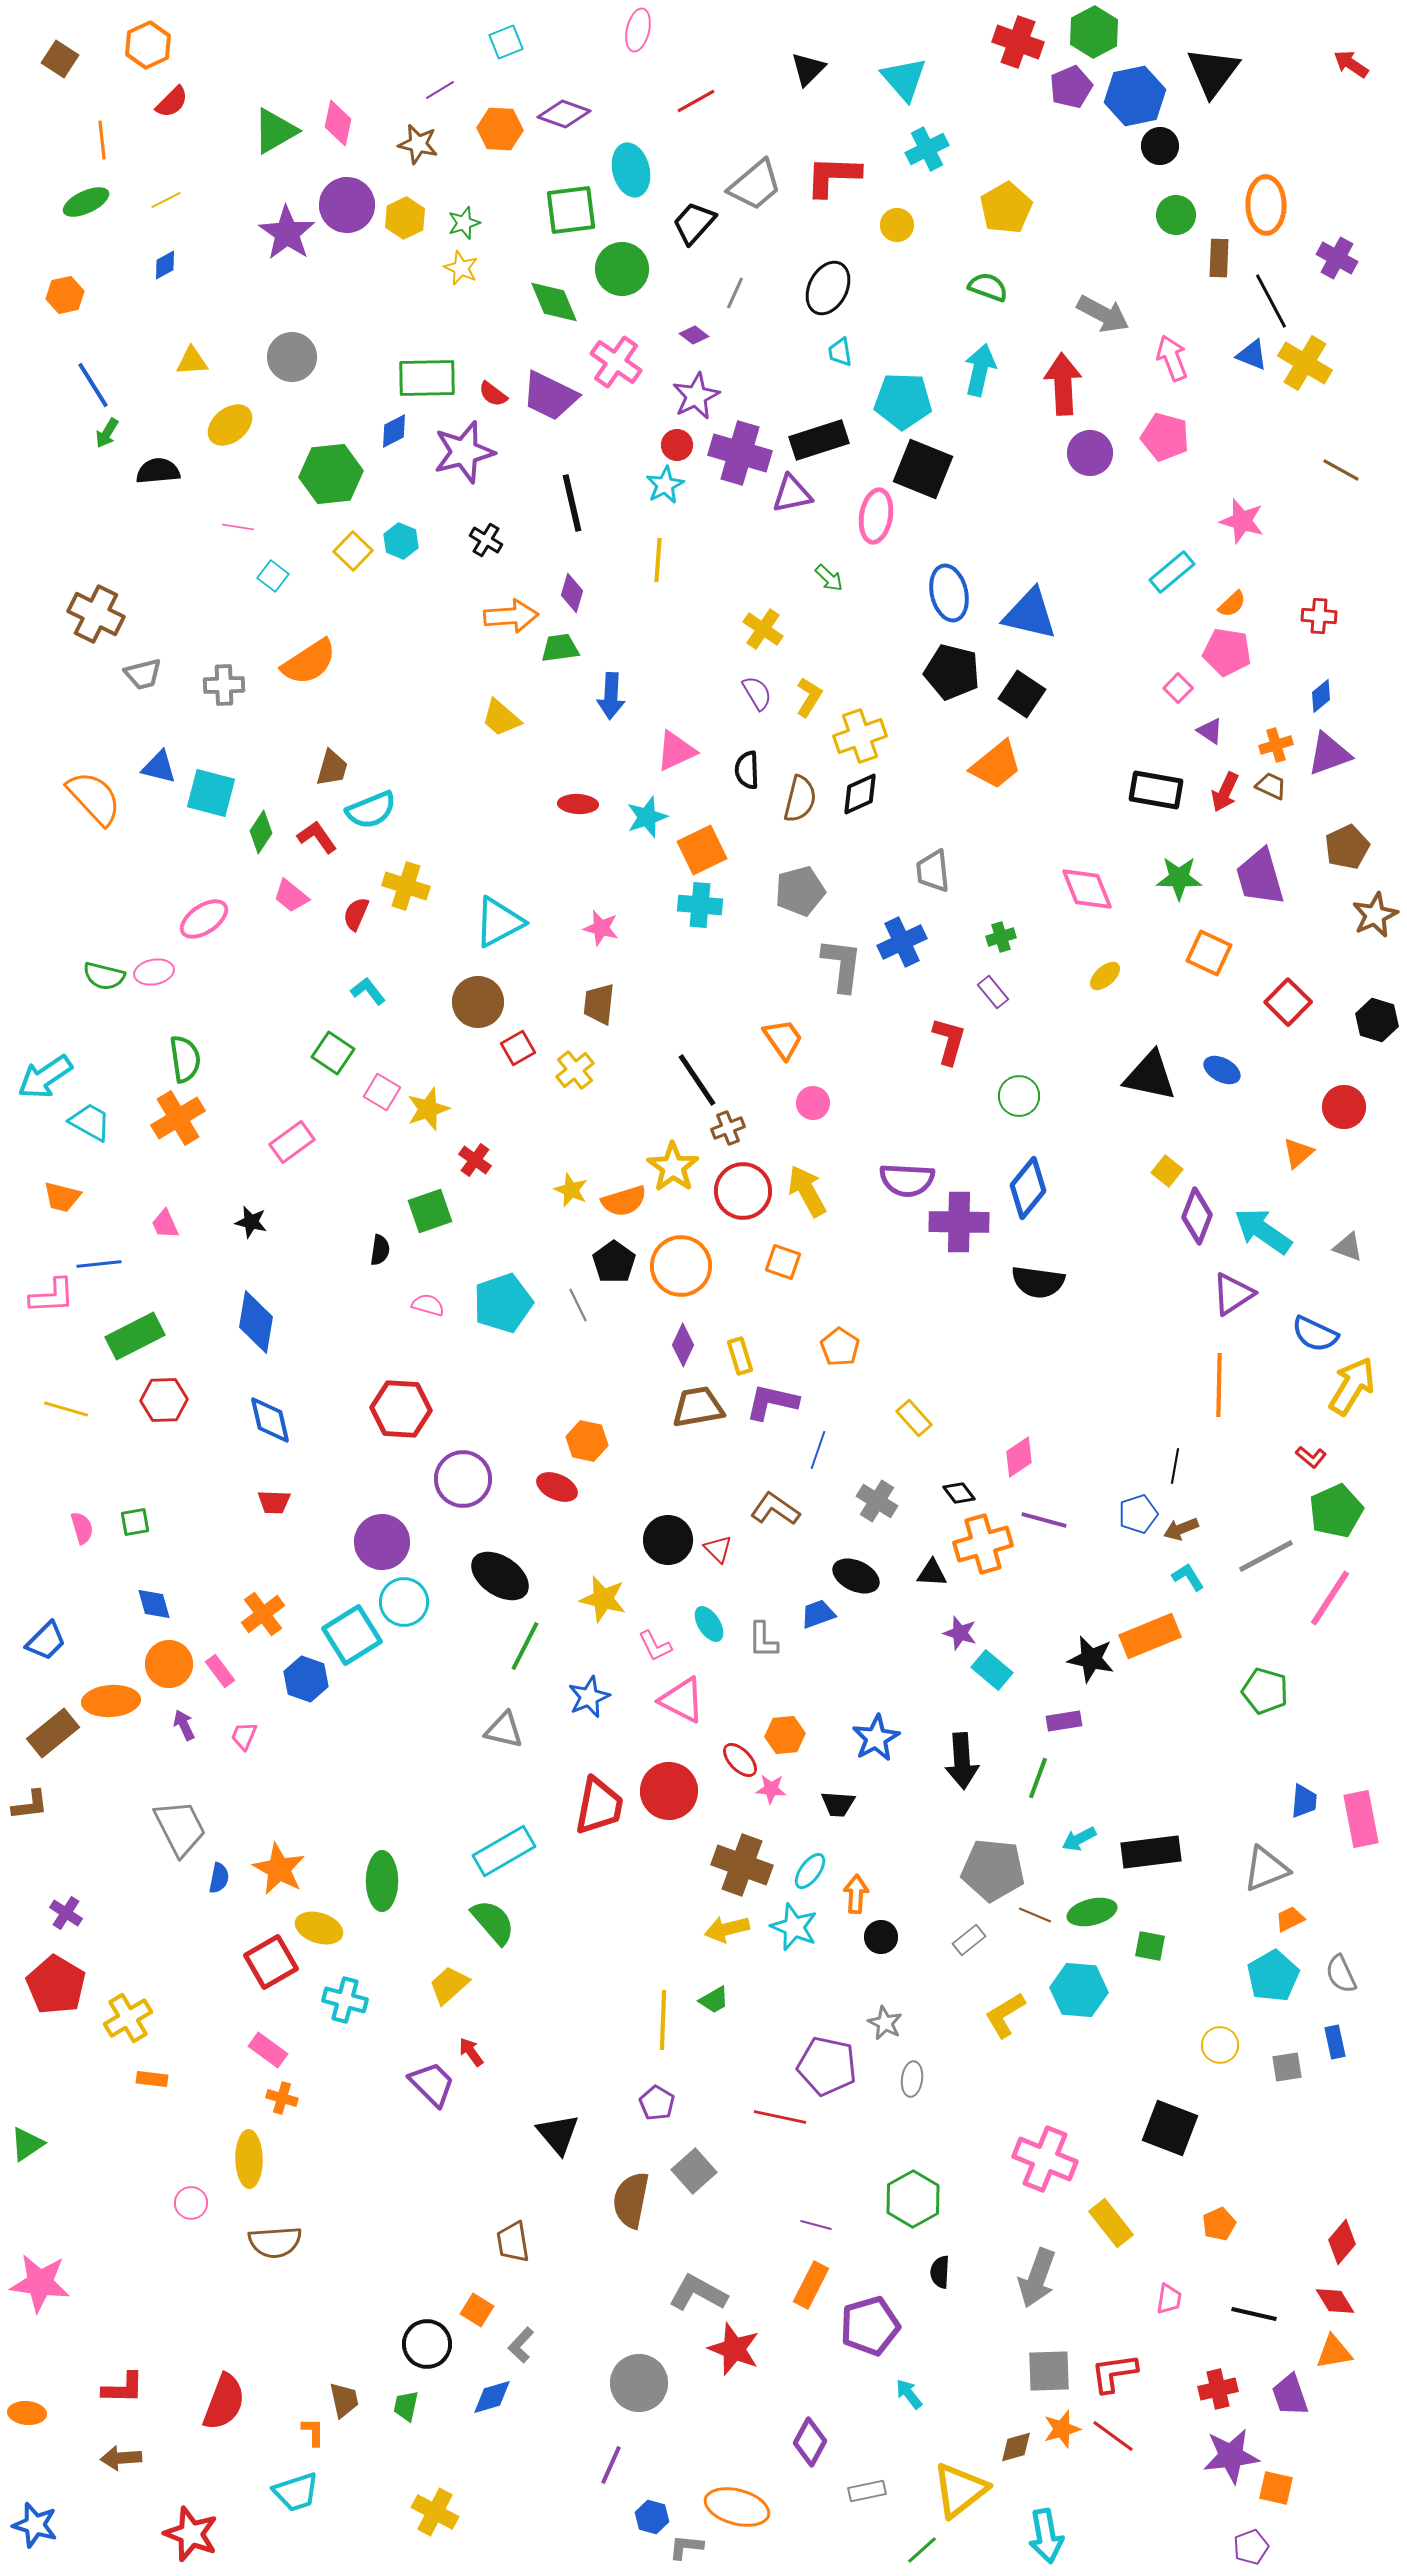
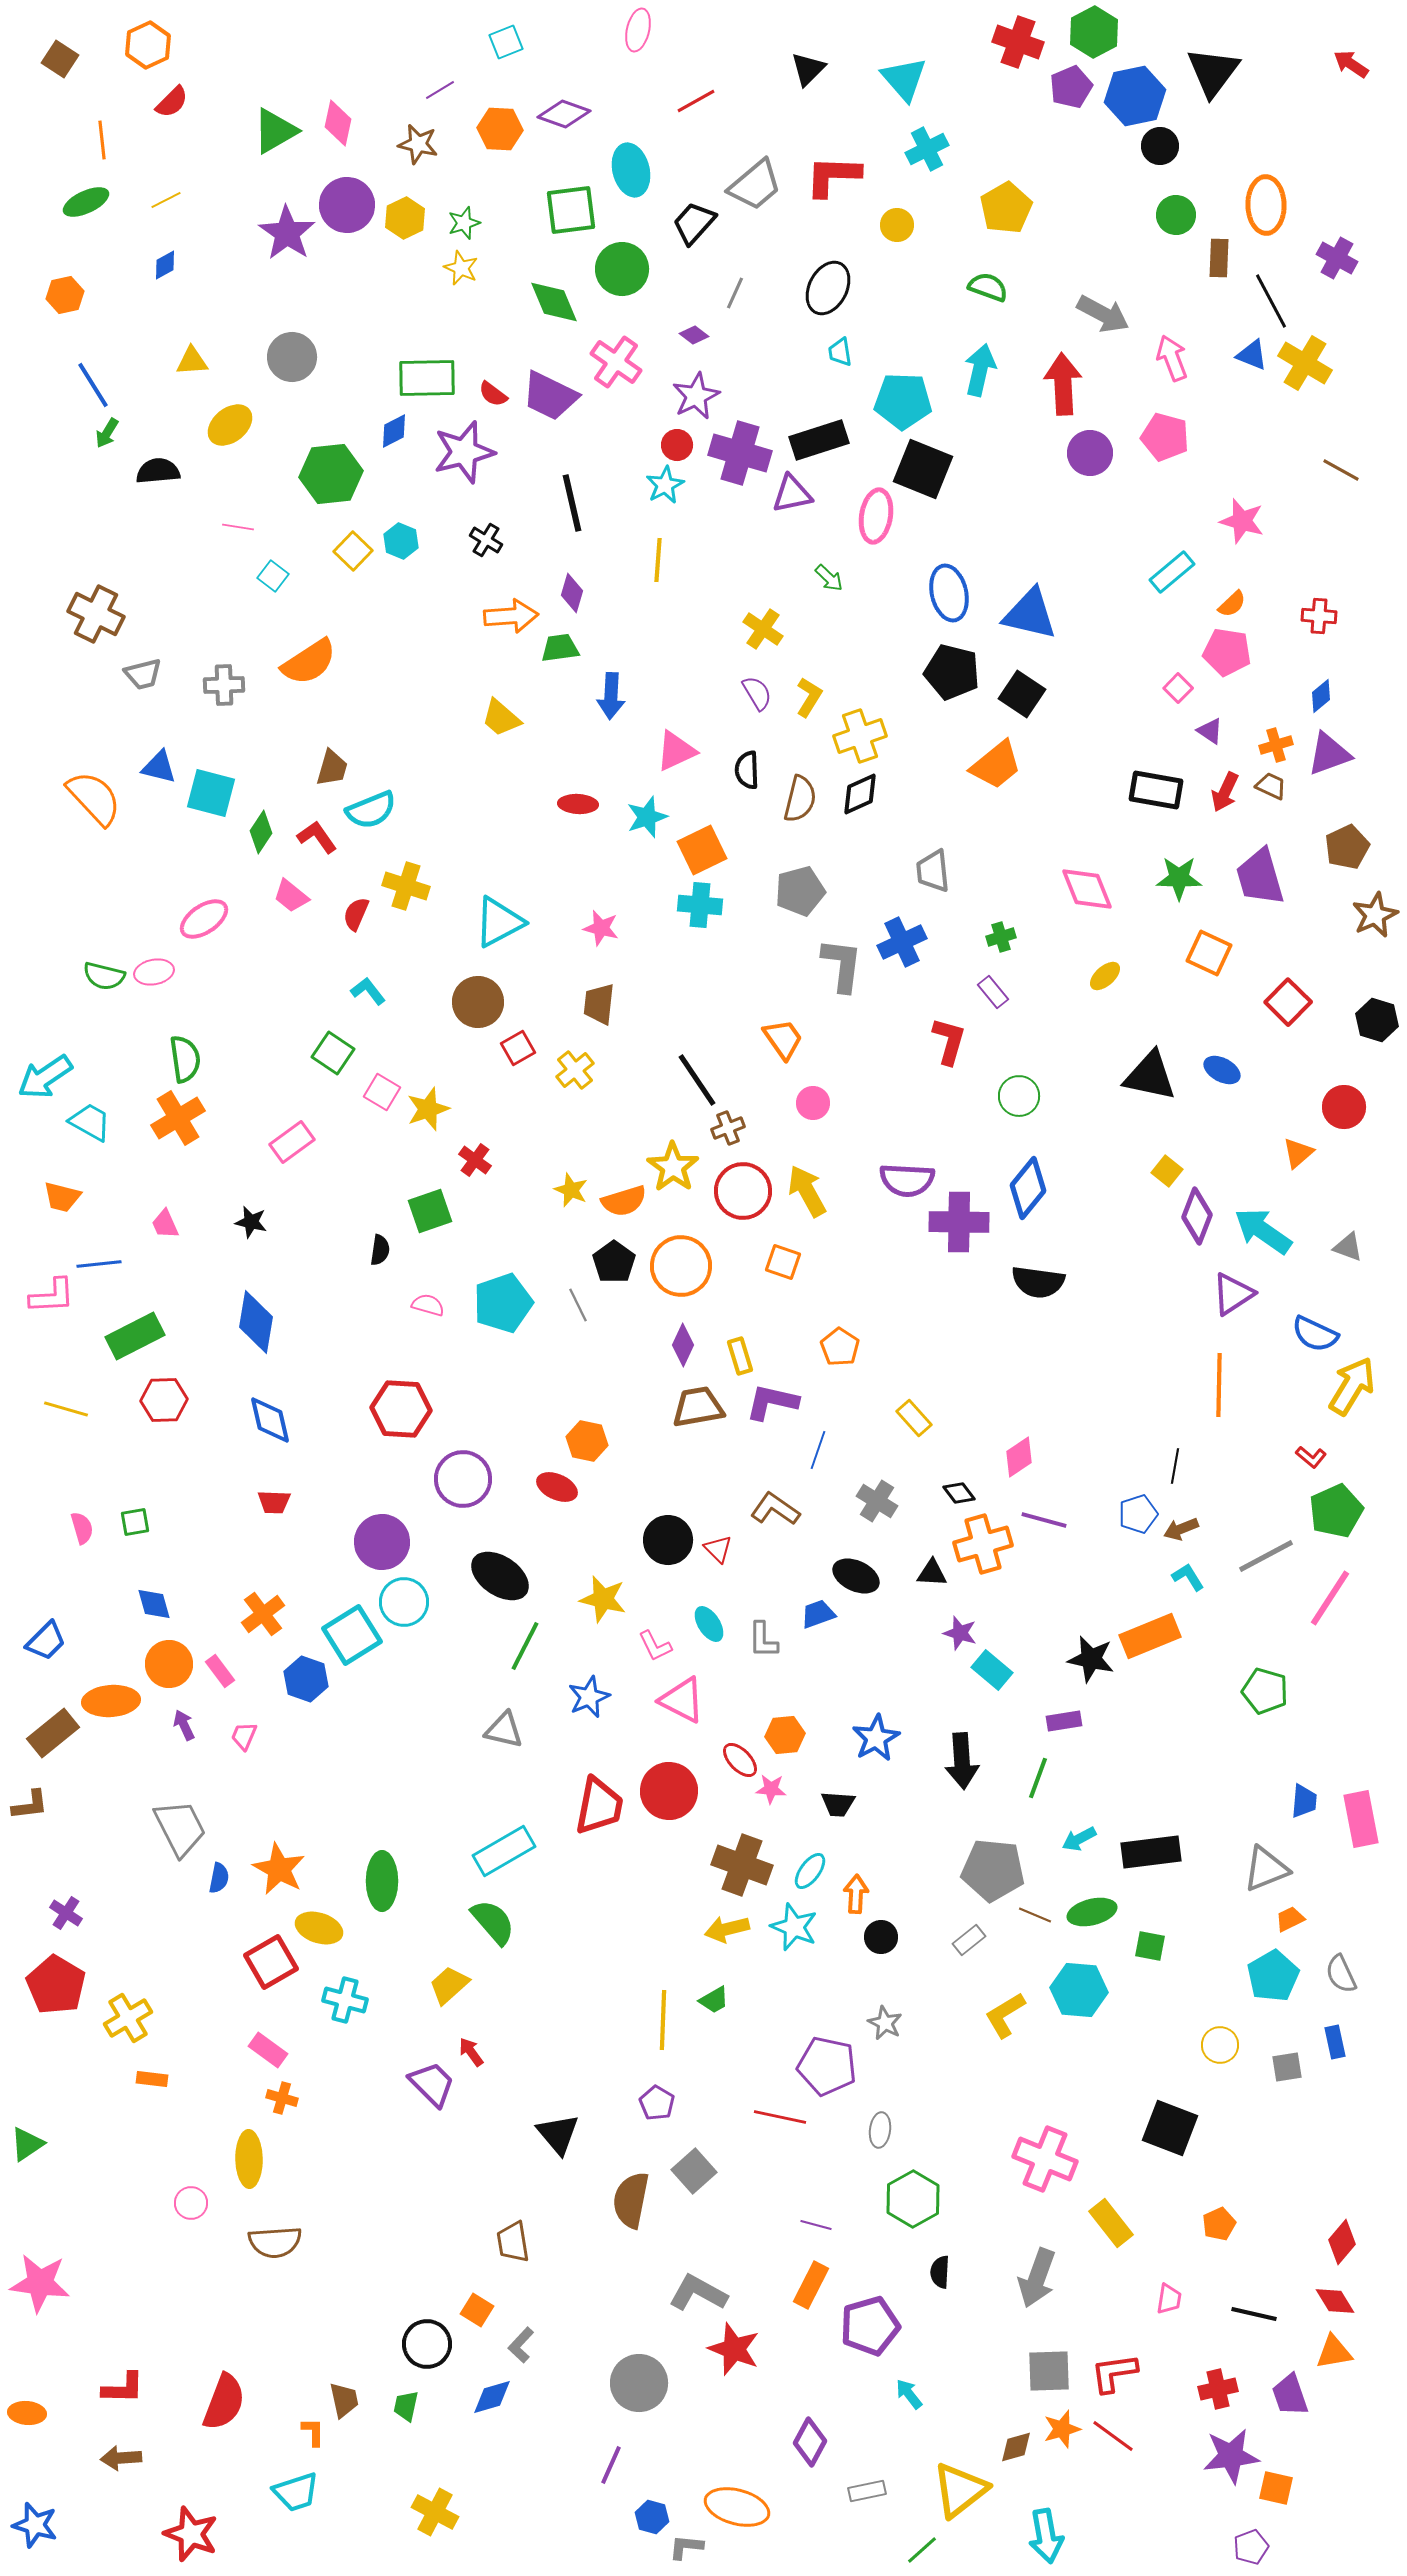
gray ellipse at (912, 2079): moved 32 px left, 51 px down
